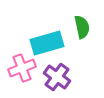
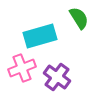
green semicircle: moved 3 px left, 9 px up; rotated 20 degrees counterclockwise
cyan rectangle: moved 7 px left, 7 px up
